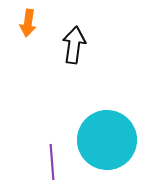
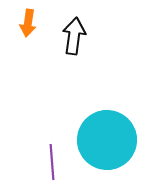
black arrow: moved 9 px up
